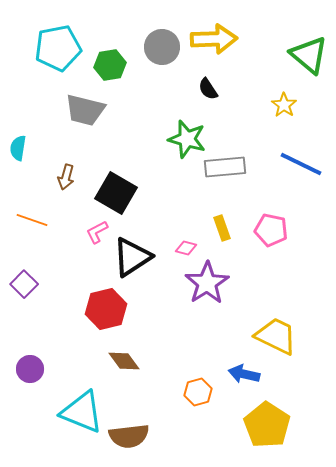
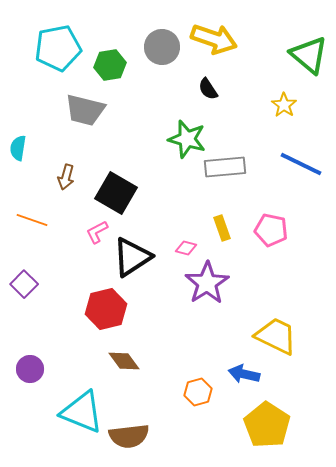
yellow arrow: rotated 21 degrees clockwise
